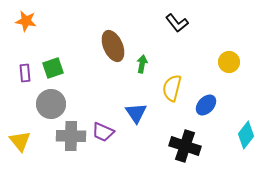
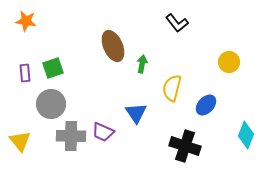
cyan diamond: rotated 16 degrees counterclockwise
